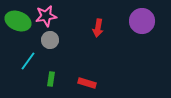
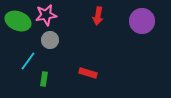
pink star: moved 1 px up
red arrow: moved 12 px up
green rectangle: moved 7 px left
red rectangle: moved 1 px right, 10 px up
